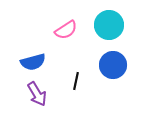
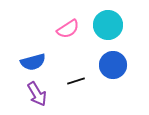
cyan circle: moved 1 px left
pink semicircle: moved 2 px right, 1 px up
black line: rotated 60 degrees clockwise
